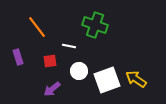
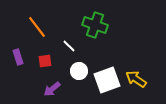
white line: rotated 32 degrees clockwise
red square: moved 5 px left
